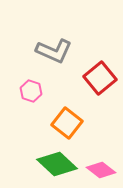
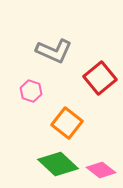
green diamond: moved 1 px right
